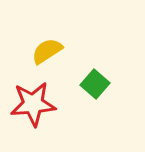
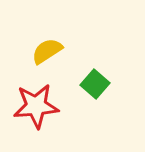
red star: moved 3 px right, 2 px down
